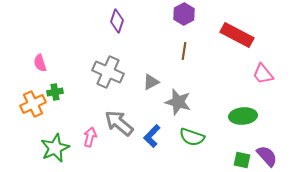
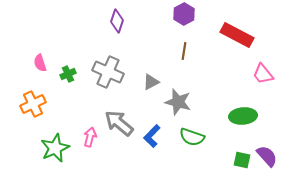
green cross: moved 13 px right, 18 px up; rotated 14 degrees counterclockwise
